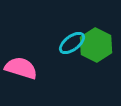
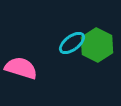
green hexagon: moved 1 px right
